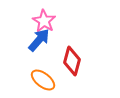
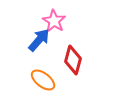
pink star: moved 10 px right
red diamond: moved 1 px right, 1 px up
